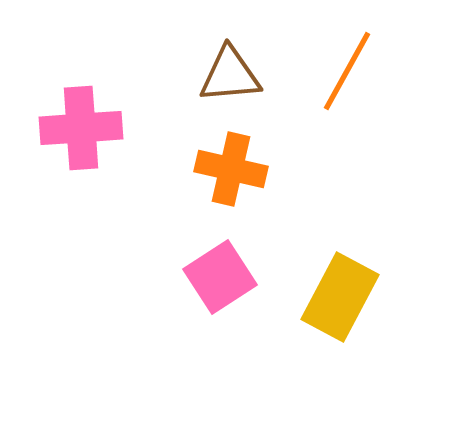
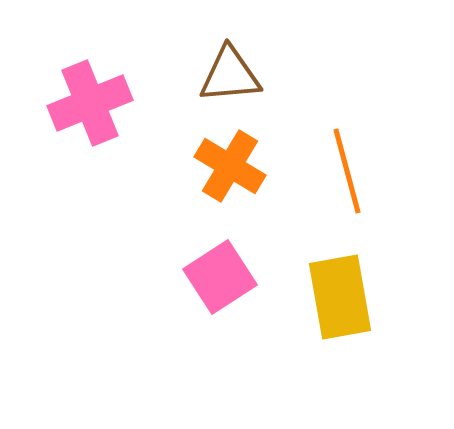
orange line: moved 100 px down; rotated 44 degrees counterclockwise
pink cross: moved 9 px right, 25 px up; rotated 18 degrees counterclockwise
orange cross: moved 1 px left, 3 px up; rotated 18 degrees clockwise
yellow rectangle: rotated 38 degrees counterclockwise
